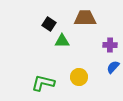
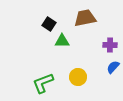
brown trapezoid: rotated 10 degrees counterclockwise
yellow circle: moved 1 px left
green L-shape: rotated 35 degrees counterclockwise
